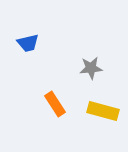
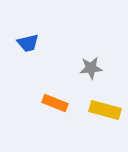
orange rectangle: moved 1 px up; rotated 35 degrees counterclockwise
yellow rectangle: moved 2 px right, 1 px up
